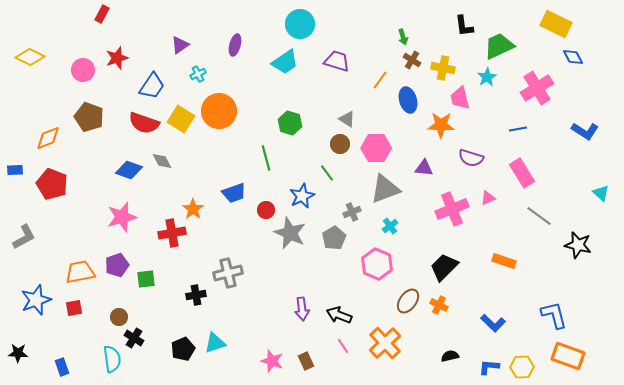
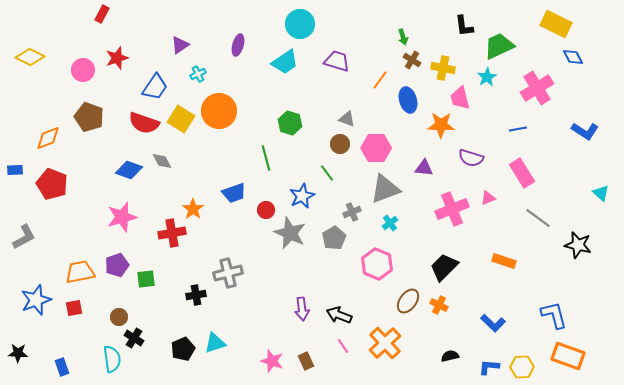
purple ellipse at (235, 45): moved 3 px right
blue trapezoid at (152, 86): moved 3 px right, 1 px down
gray triangle at (347, 119): rotated 12 degrees counterclockwise
gray line at (539, 216): moved 1 px left, 2 px down
cyan cross at (390, 226): moved 3 px up
